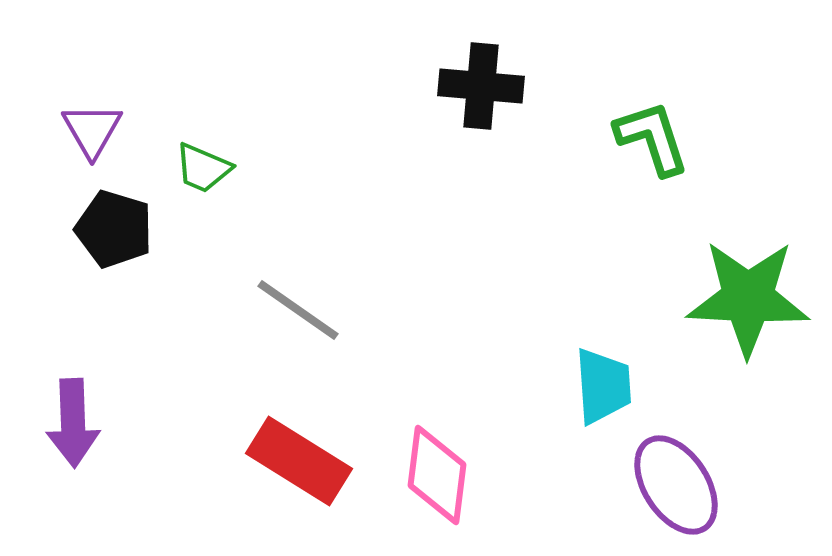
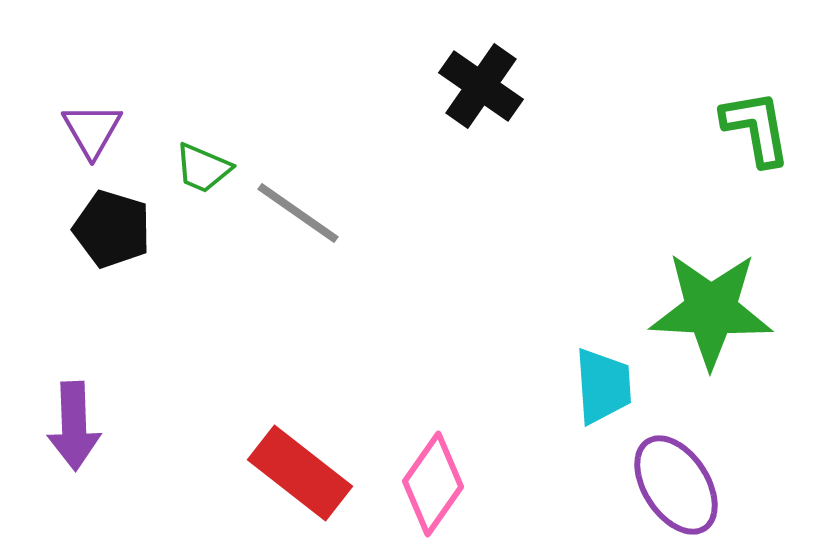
black cross: rotated 30 degrees clockwise
green L-shape: moved 104 px right, 10 px up; rotated 8 degrees clockwise
black pentagon: moved 2 px left
green star: moved 37 px left, 12 px down
gray line: moved 97 px up
purple arrow: moved 1 px right, 3 px down
red rectangle: moved 1 px right, 12 px down; rotated 6 degrees clockwise
pink diamond: moved 4 px left, 9 px down; rotated 28 degrees clockwise
